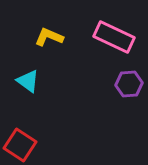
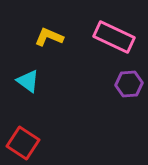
red square: moved 3 px right, 2 px up
